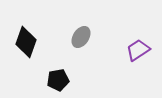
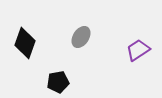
black diamond: moved 1 px left, 1 px down
black pentagon: moved 2 px down
